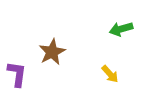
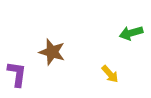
green arrow: moved 10 px right, 4 px down
brown star: rotated 28 degrees counterclockwise
